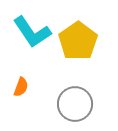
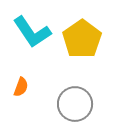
yellow pentagon: moved 4 px right, 2 px up
